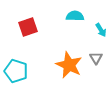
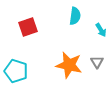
cyan semicircle: rotated 96 degrees clockwise
gray triangle: moved 1 px right, 4 px down
orange star: rotated 12 degrees counterclockwise
